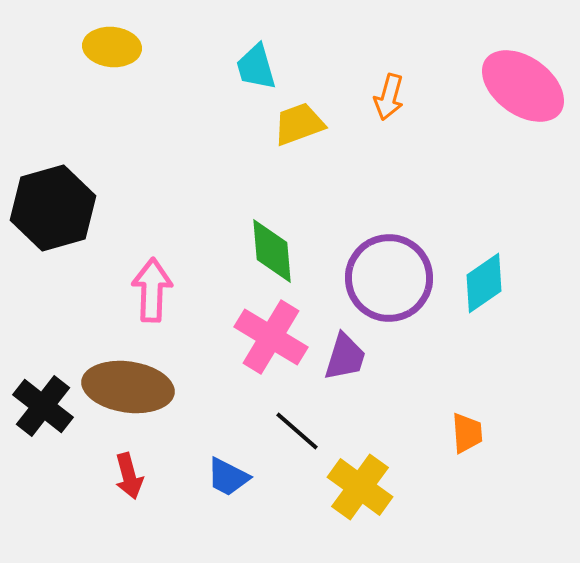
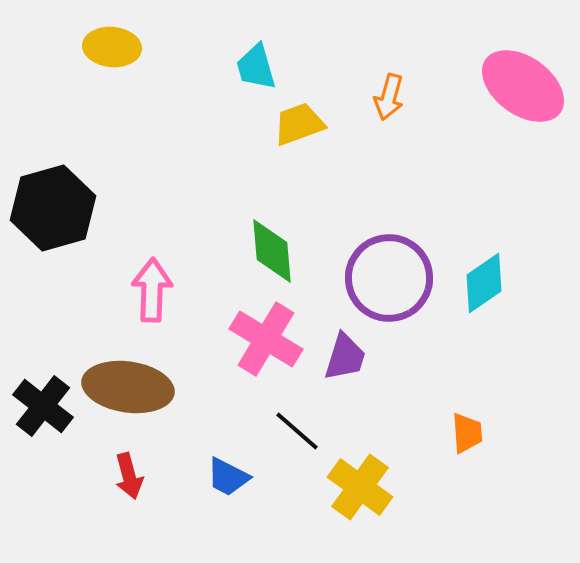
pink cross: moved 5 px left, 2 px down
